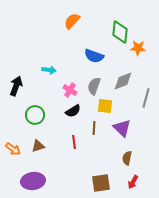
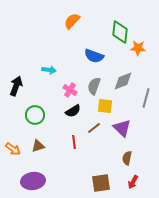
brown line: rotated 48 degrees clockwise
